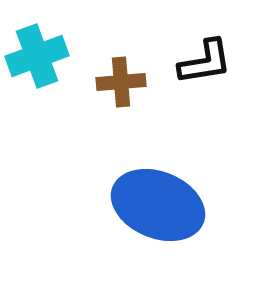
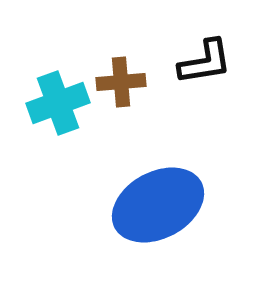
cyan cross: moved 21 px right, 47 px down
blue ellipse: rotated 50 degrees counterclockwise
